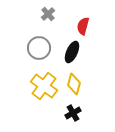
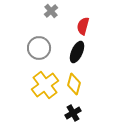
gray cross: moved 3 px right, 3 px up
black ellipse: moved 5 px right
yellow cross: moved 1 px right, 1 px up; rotated 16 degrees clockwise
